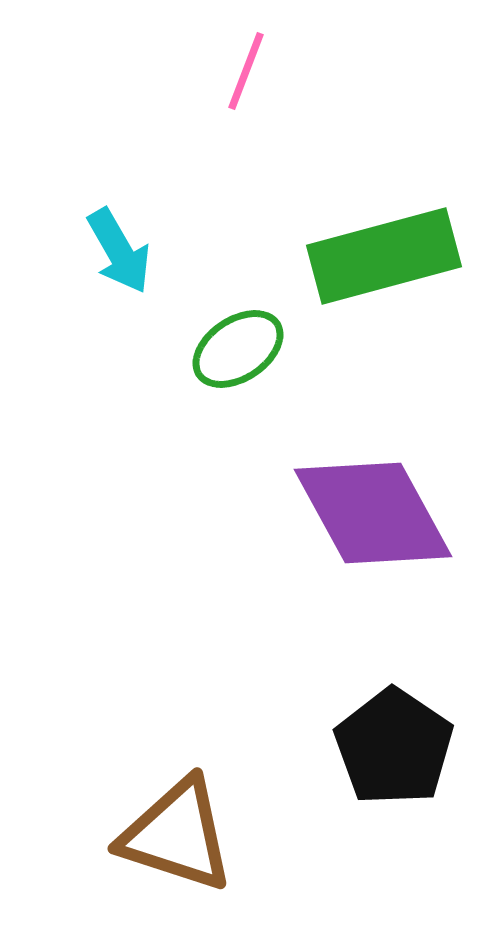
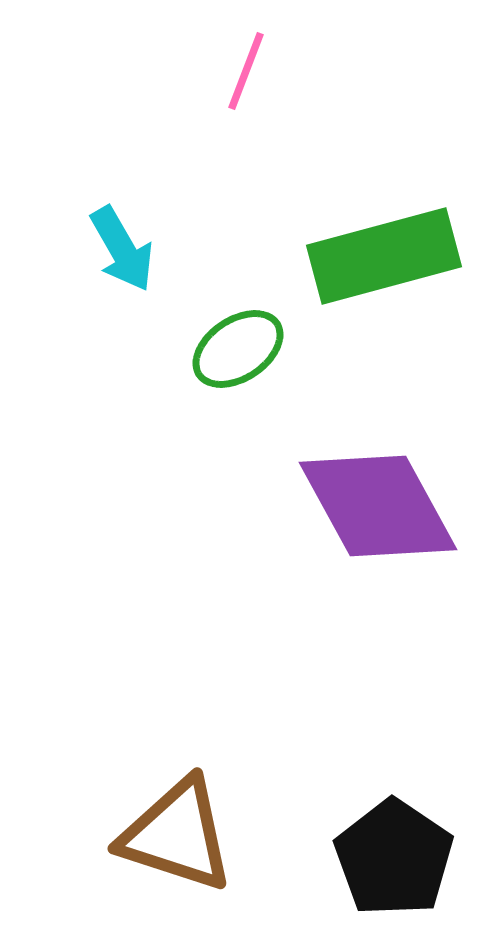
cyan arrow: moved 3 px right, 2 px up
purple diamond: moved 5 px right, 7 px up
black pentagon: moved 111 px down
